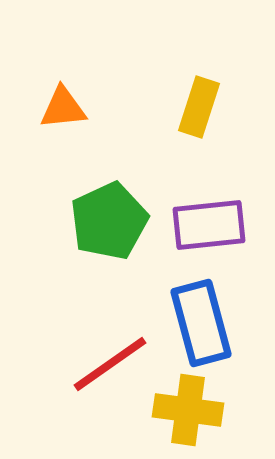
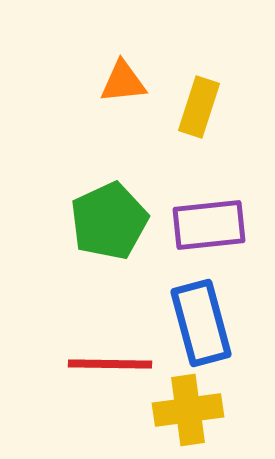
orange triangle: moved 60 px right, 26 px up
red line: rotated 36 degrees clockwise
yellow cross: rotated 16 degrees counterclockwise
